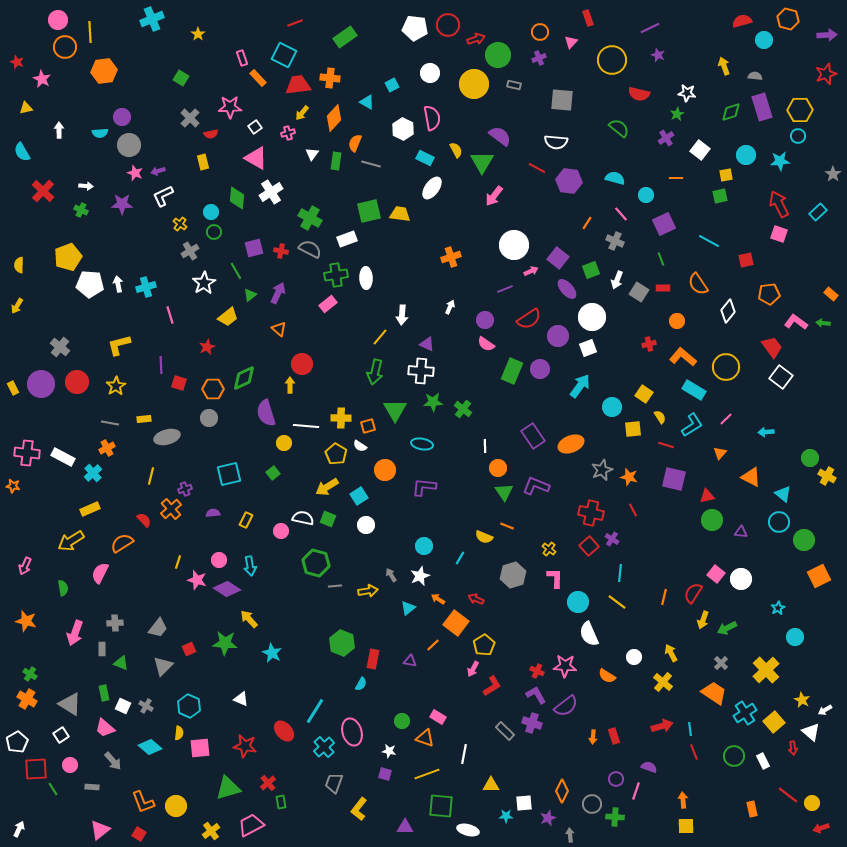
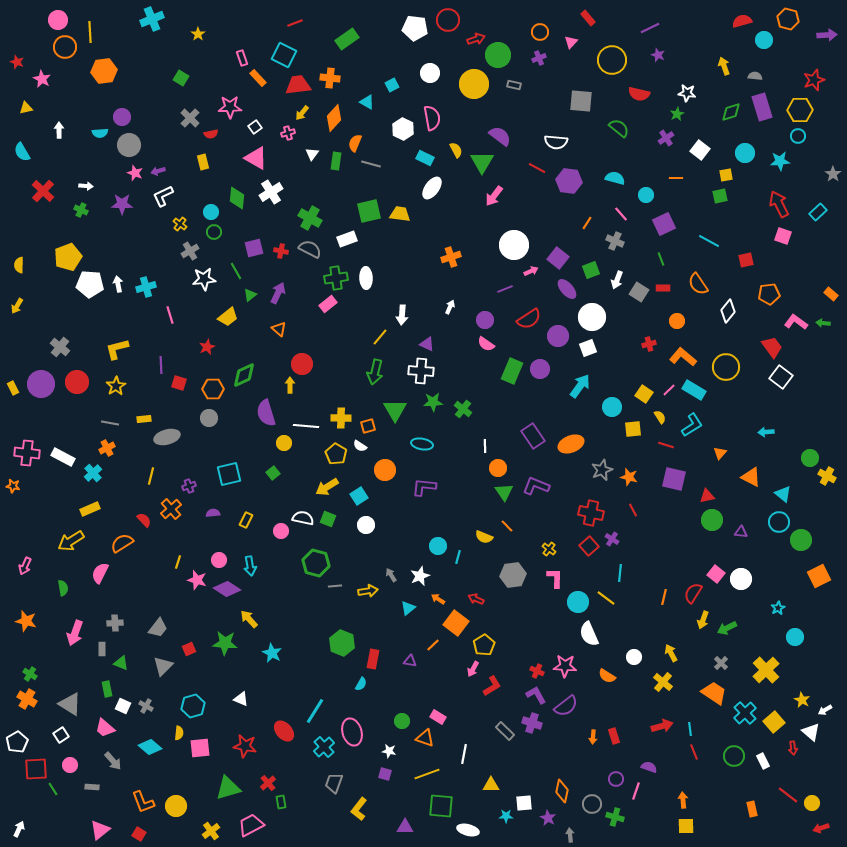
red rectangle at (588, 18): rotated 21 degrees counterclockwise
red circle at (448, 25): moved 5 px up
green rectangle at (345, 37): moved 2 px right, 2 px down
red star at (826, 74): moved 12 px left, 6 px down
gray square at (562, 100): moved 19 px right, 1 px down
cyan circle at (746, 155): moved 1 px left, 2 px up
pink square at (779, 234): moved 4 px right, 2 px down
green cross at (336, 275): moved 3 px down
white star at (204, 283): moved 4 px up; rotated 25 degrees clockwise
yellow L-shape at (119, 345): moved 2 px left, 4 px down
green diamond at (244, 378): moved 3 px up
pink line at (726, 419): moved 57 px left, 29 px up
purple cross at (185, 489): moved 4 px right, 3 px up
orange line at (507, 526): rotated 24 degrees clockwise
green circle at (804, 540): moved 3 px left
cyan circle at (424, 546): moved 14 px right
cyan line at (460, 558): moved 2 px left, 1 px up; rotated 16 degrees counterclockwise
gray hexagon at (513, 575): rotated 10 degrees clockwise
yellow line at (617, 602): moved 11 px left, 4 px up
green rectangle at (104, 693): moved 3 px right, 4 px up
cyan hexagon at (189, 706): moved 4 px right; rotated 20 degrees clockwise
cyan cross at (745, 713): rotated 10 degrees counterclockwise
orange diamond at (562, 791): rotated 15 degrees counterclockwise
green cross at (615, 817): rotated 12 degrees clockwise
purple star at (548, 818): rotated 21 degrees counterclockwise
